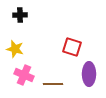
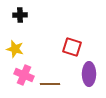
brown line: moved 3 px left
